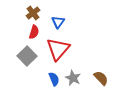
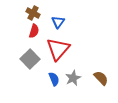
brown cross: rotated 24 degrees counterclockwise
red semicircle: moved 1 px up
gray square: moved 3 px right, 3 px down
gray star: rotated 21 degrees clockwise
